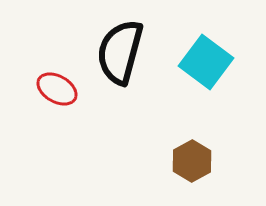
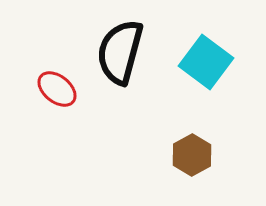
red ellipse: rotated 9 degrees clockwise
brown hexagon: moved 6 px up
